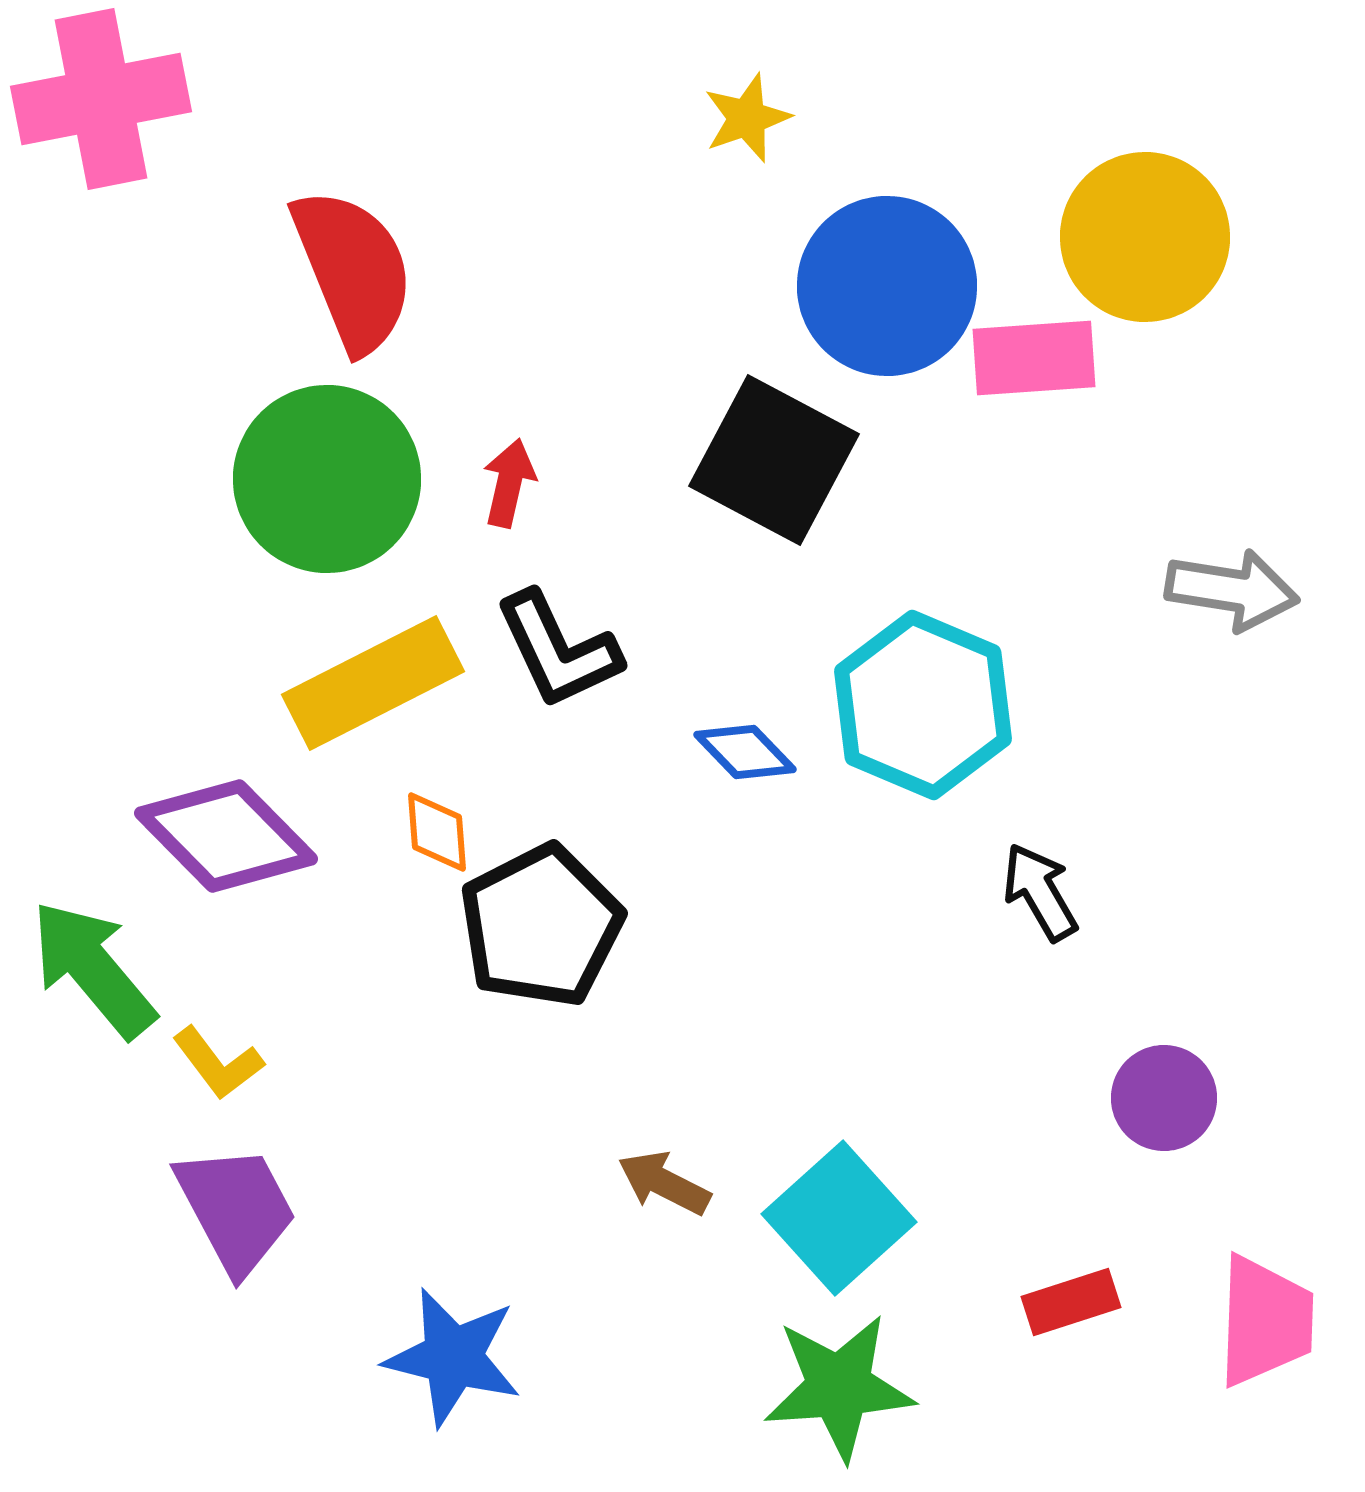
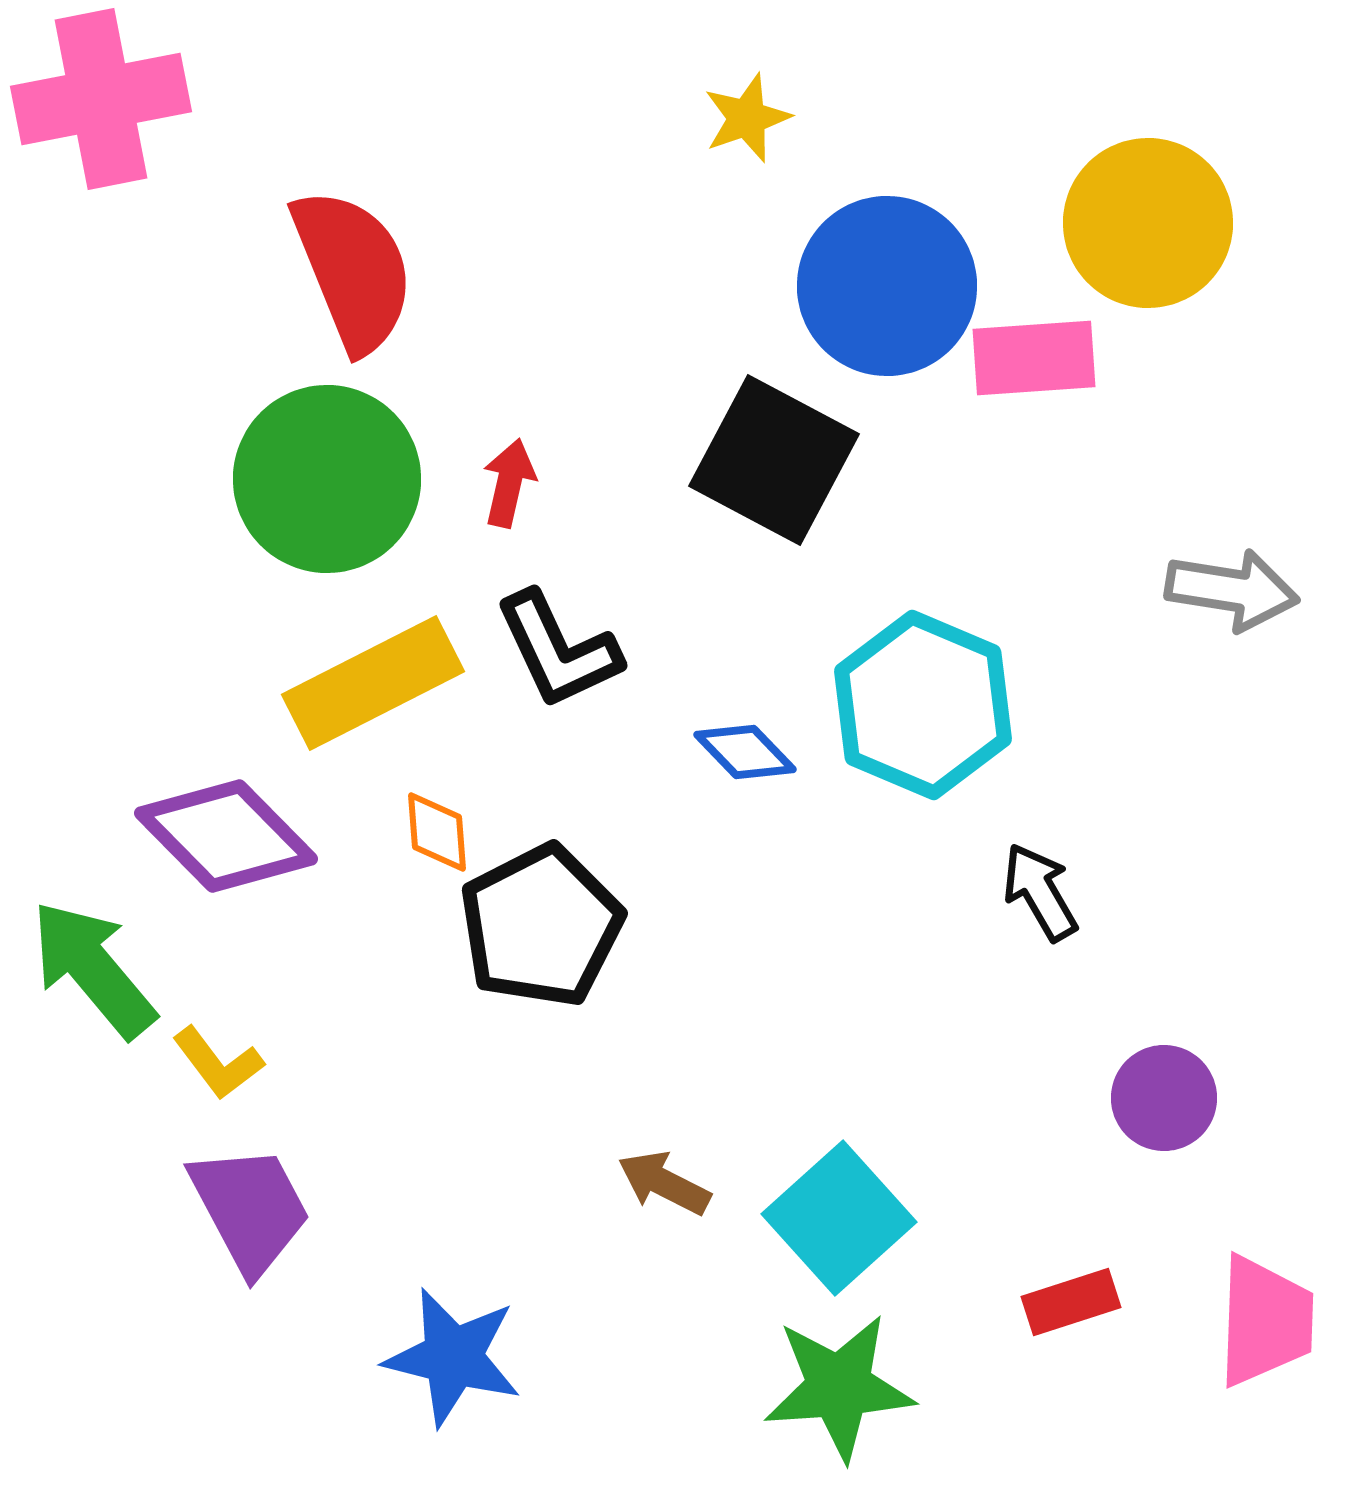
yellow circle: moved 3 px right, 14 px up
purple trapezoid: moved 14 px right
